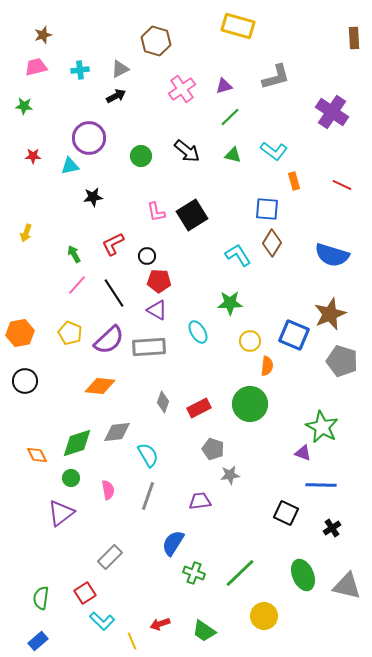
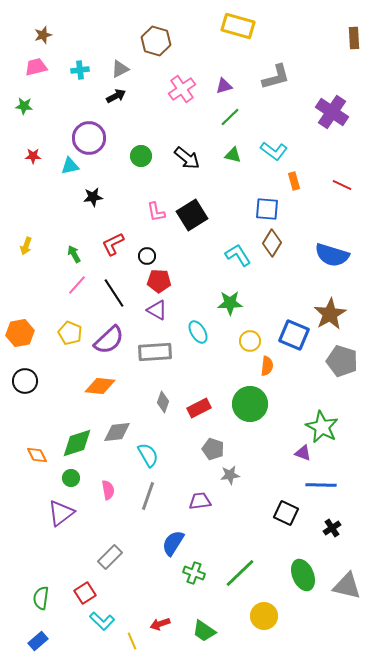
black arrow at (187, 151): moved 7 px down
yellow arrow at (26, 233): moved 13 px down
brown star at (330, 314): rotated 8 degrees counterclockwise
gray rectangle at (149, 347): moved 6 px right, 5 px down
